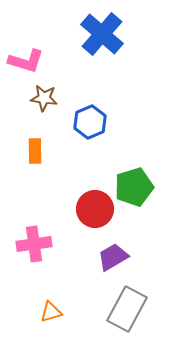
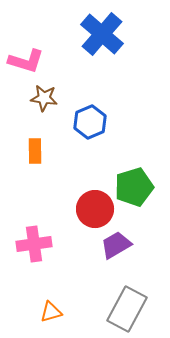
purple trapezoid: moved 3 px right, 12 px up
